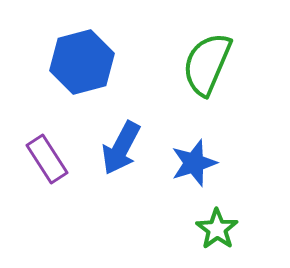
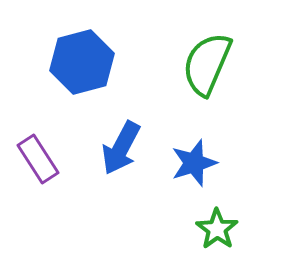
purple rectangle: moved 9 px left
